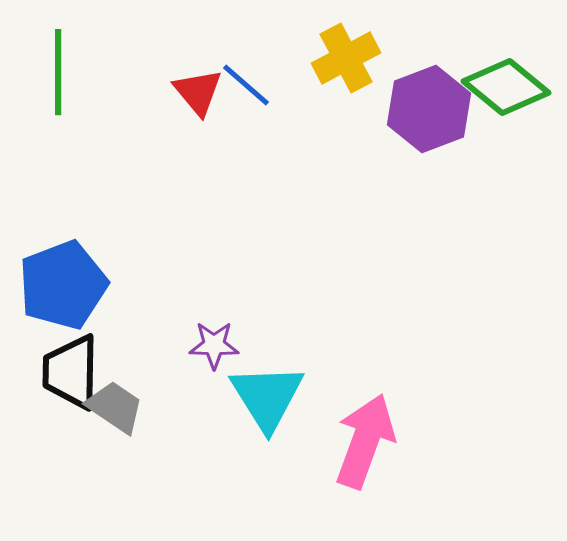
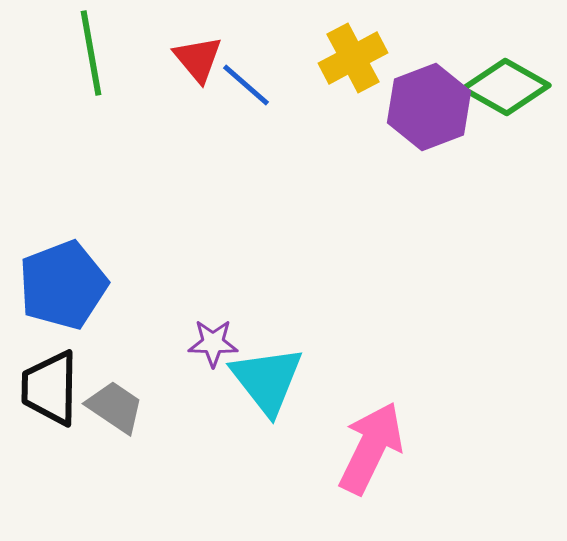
yellow cross: moved 7 px right
green line: moved 33 px right, 19 px up; rotated 10 degrees counterclockwise
green diamond: rotated 10 degrees counterclockwise
red triangle: moved 33 px up
purple hexagon: moved 2 px up
purple star: moved 1 px left, 2 px up
black trapezoid: moved 21 px left, 16 px down
cyan triangle: moved 17 px up; rotated 6 degrees counterclockwise
pink arrow: moved 6 px right, 7 px down; rotated 6 degrees clockwise
